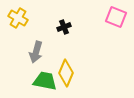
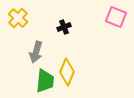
yellow cross: rotated 12 degrees clockwise
yellow diamond: moved 1 px right, 1 px up
green trapezoid: rotated 85 degrees clockwise
